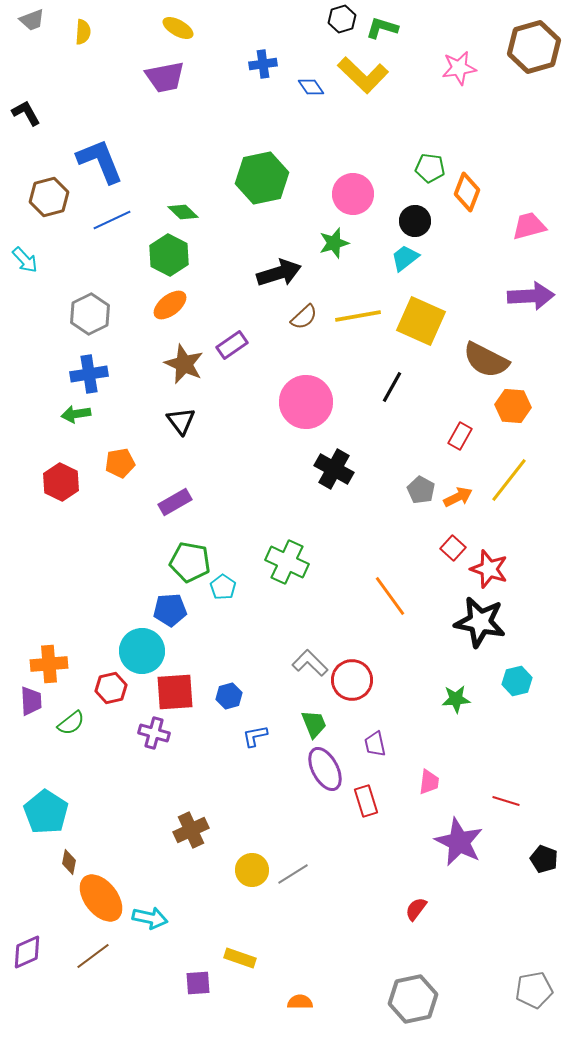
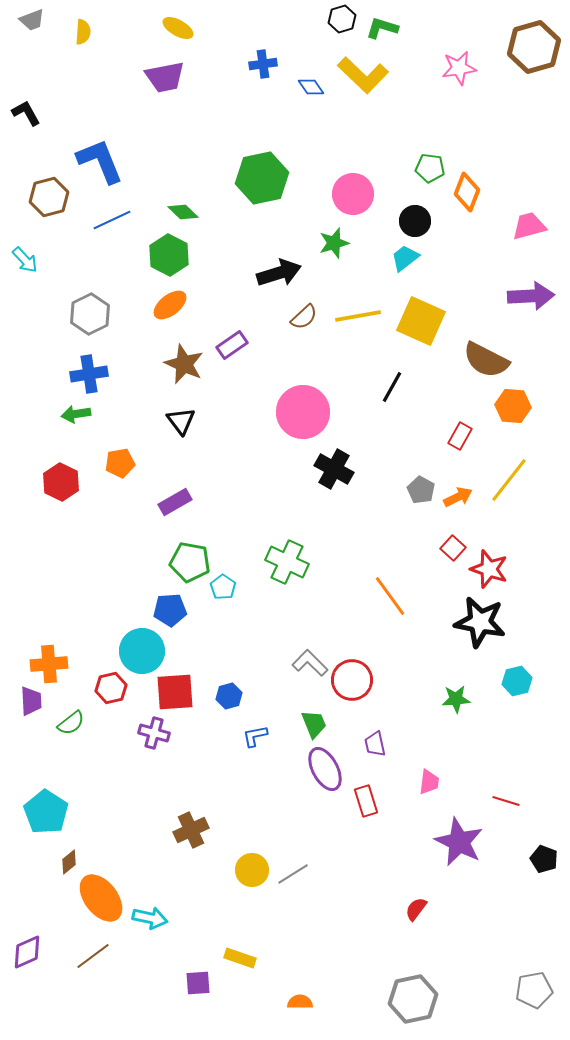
pink circle at (306, 402): moved 3 px left, 10 px down
brown diamond at (69, 862): rotated 40 degrees clockwise
